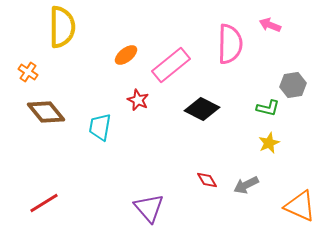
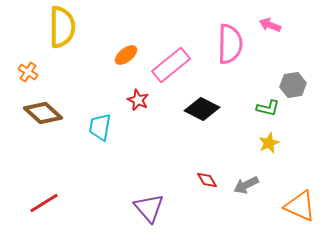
brown diamond: moved 3 px left, 1 px down; rotated 9 degrees counterclockwise
